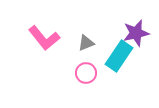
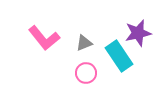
purple star: moved 2 px right
gray triangle: moved 2 px left
cyan rectangle: rotated 68 degrees counterclockwise
